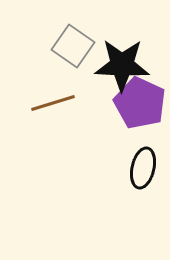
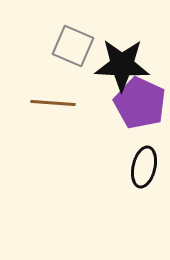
gray square: rotated 12 degrees counterclockwise
brown line: rotated 21 degrees clockwise
black ellipse: moved 1 px right, 1 px up
